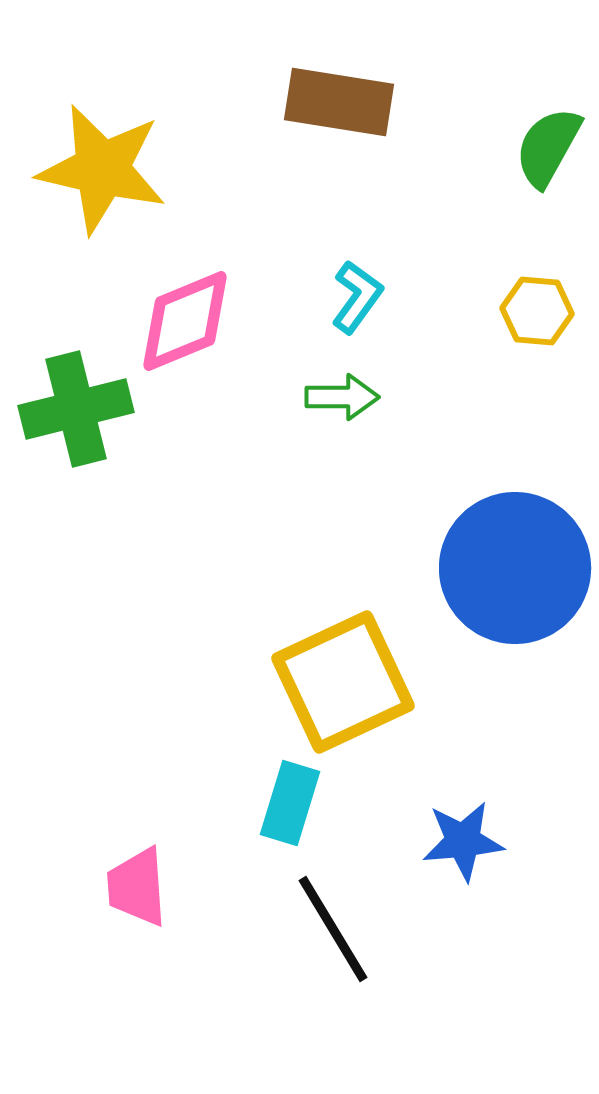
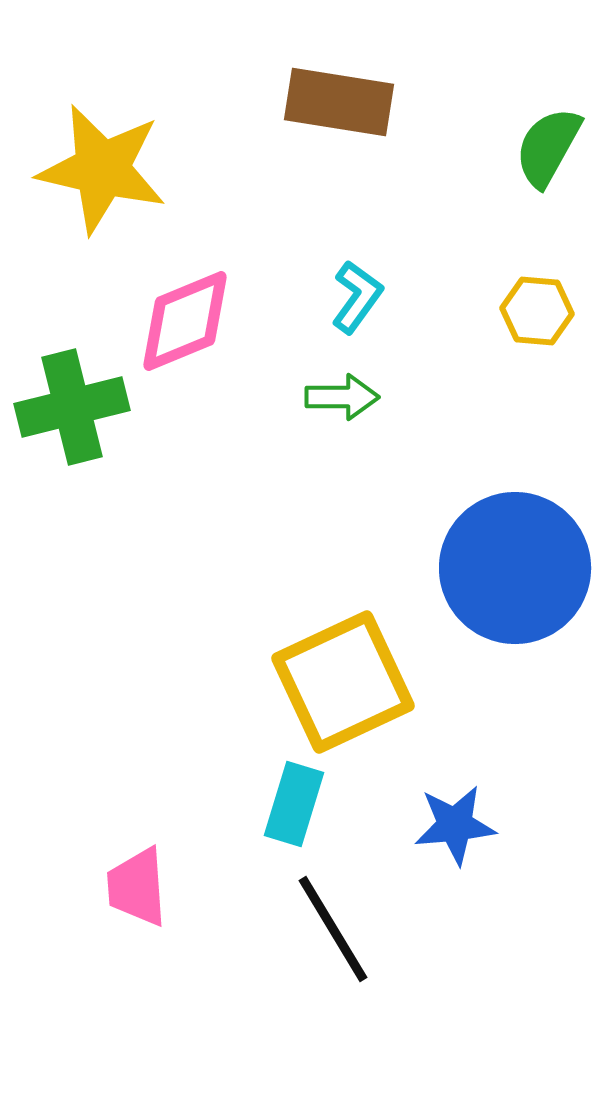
green cross: moved 4 px left, 2 px up
cyan rectangle: moved 4 px right, 1 px down
blue star: moved 8 px left, 16 px up
